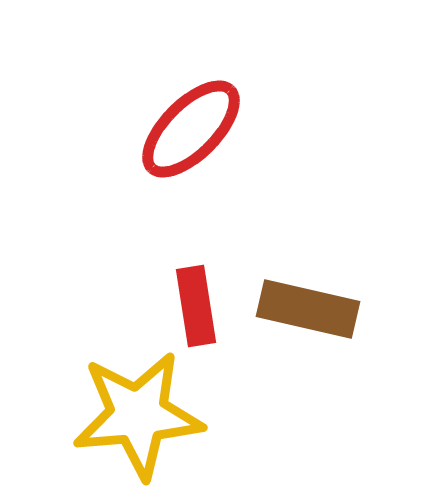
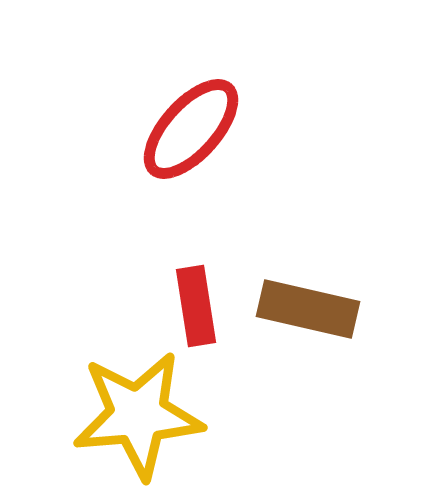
red ellipse: rotated 3 degrees counterclockwise
